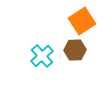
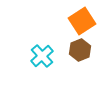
brown hexagon: moved 5 px right; rotated 20 degrees counterclockwise
